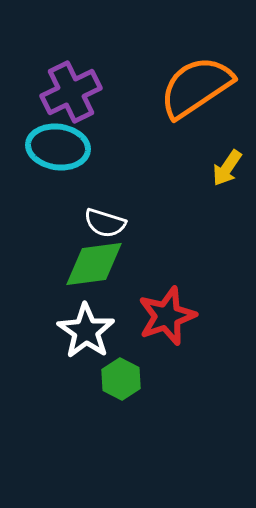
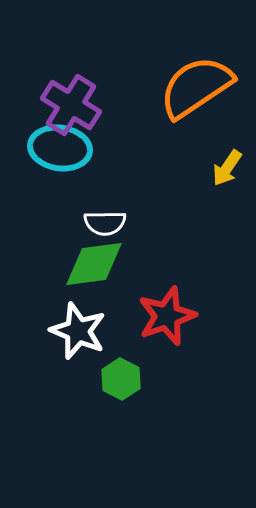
purple cross: moved 13 px down; rotated 32 degrees counterclockwise
cyan ellipse: moved 2 px right, 1 px down
white semicircle: rotated 18 degrees counterclockwise
white star: moved 8 px left; rotated 12 degrees counterclockwise
